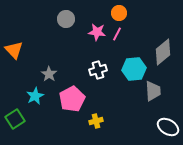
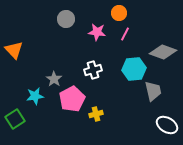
pink line: moved 8 px right
gray diamond: rotated 60 degrees clockwise
white cross: moved 5 px left
gray star: moved 5 px right, 5 px down
gray trapezoid: rotated 10 degrees counterclockwise
cyan star: rotated 18 degrees clockwise
yellow cross: moved 7 px up
white ellipse: moved 1 px left, 2 px up
